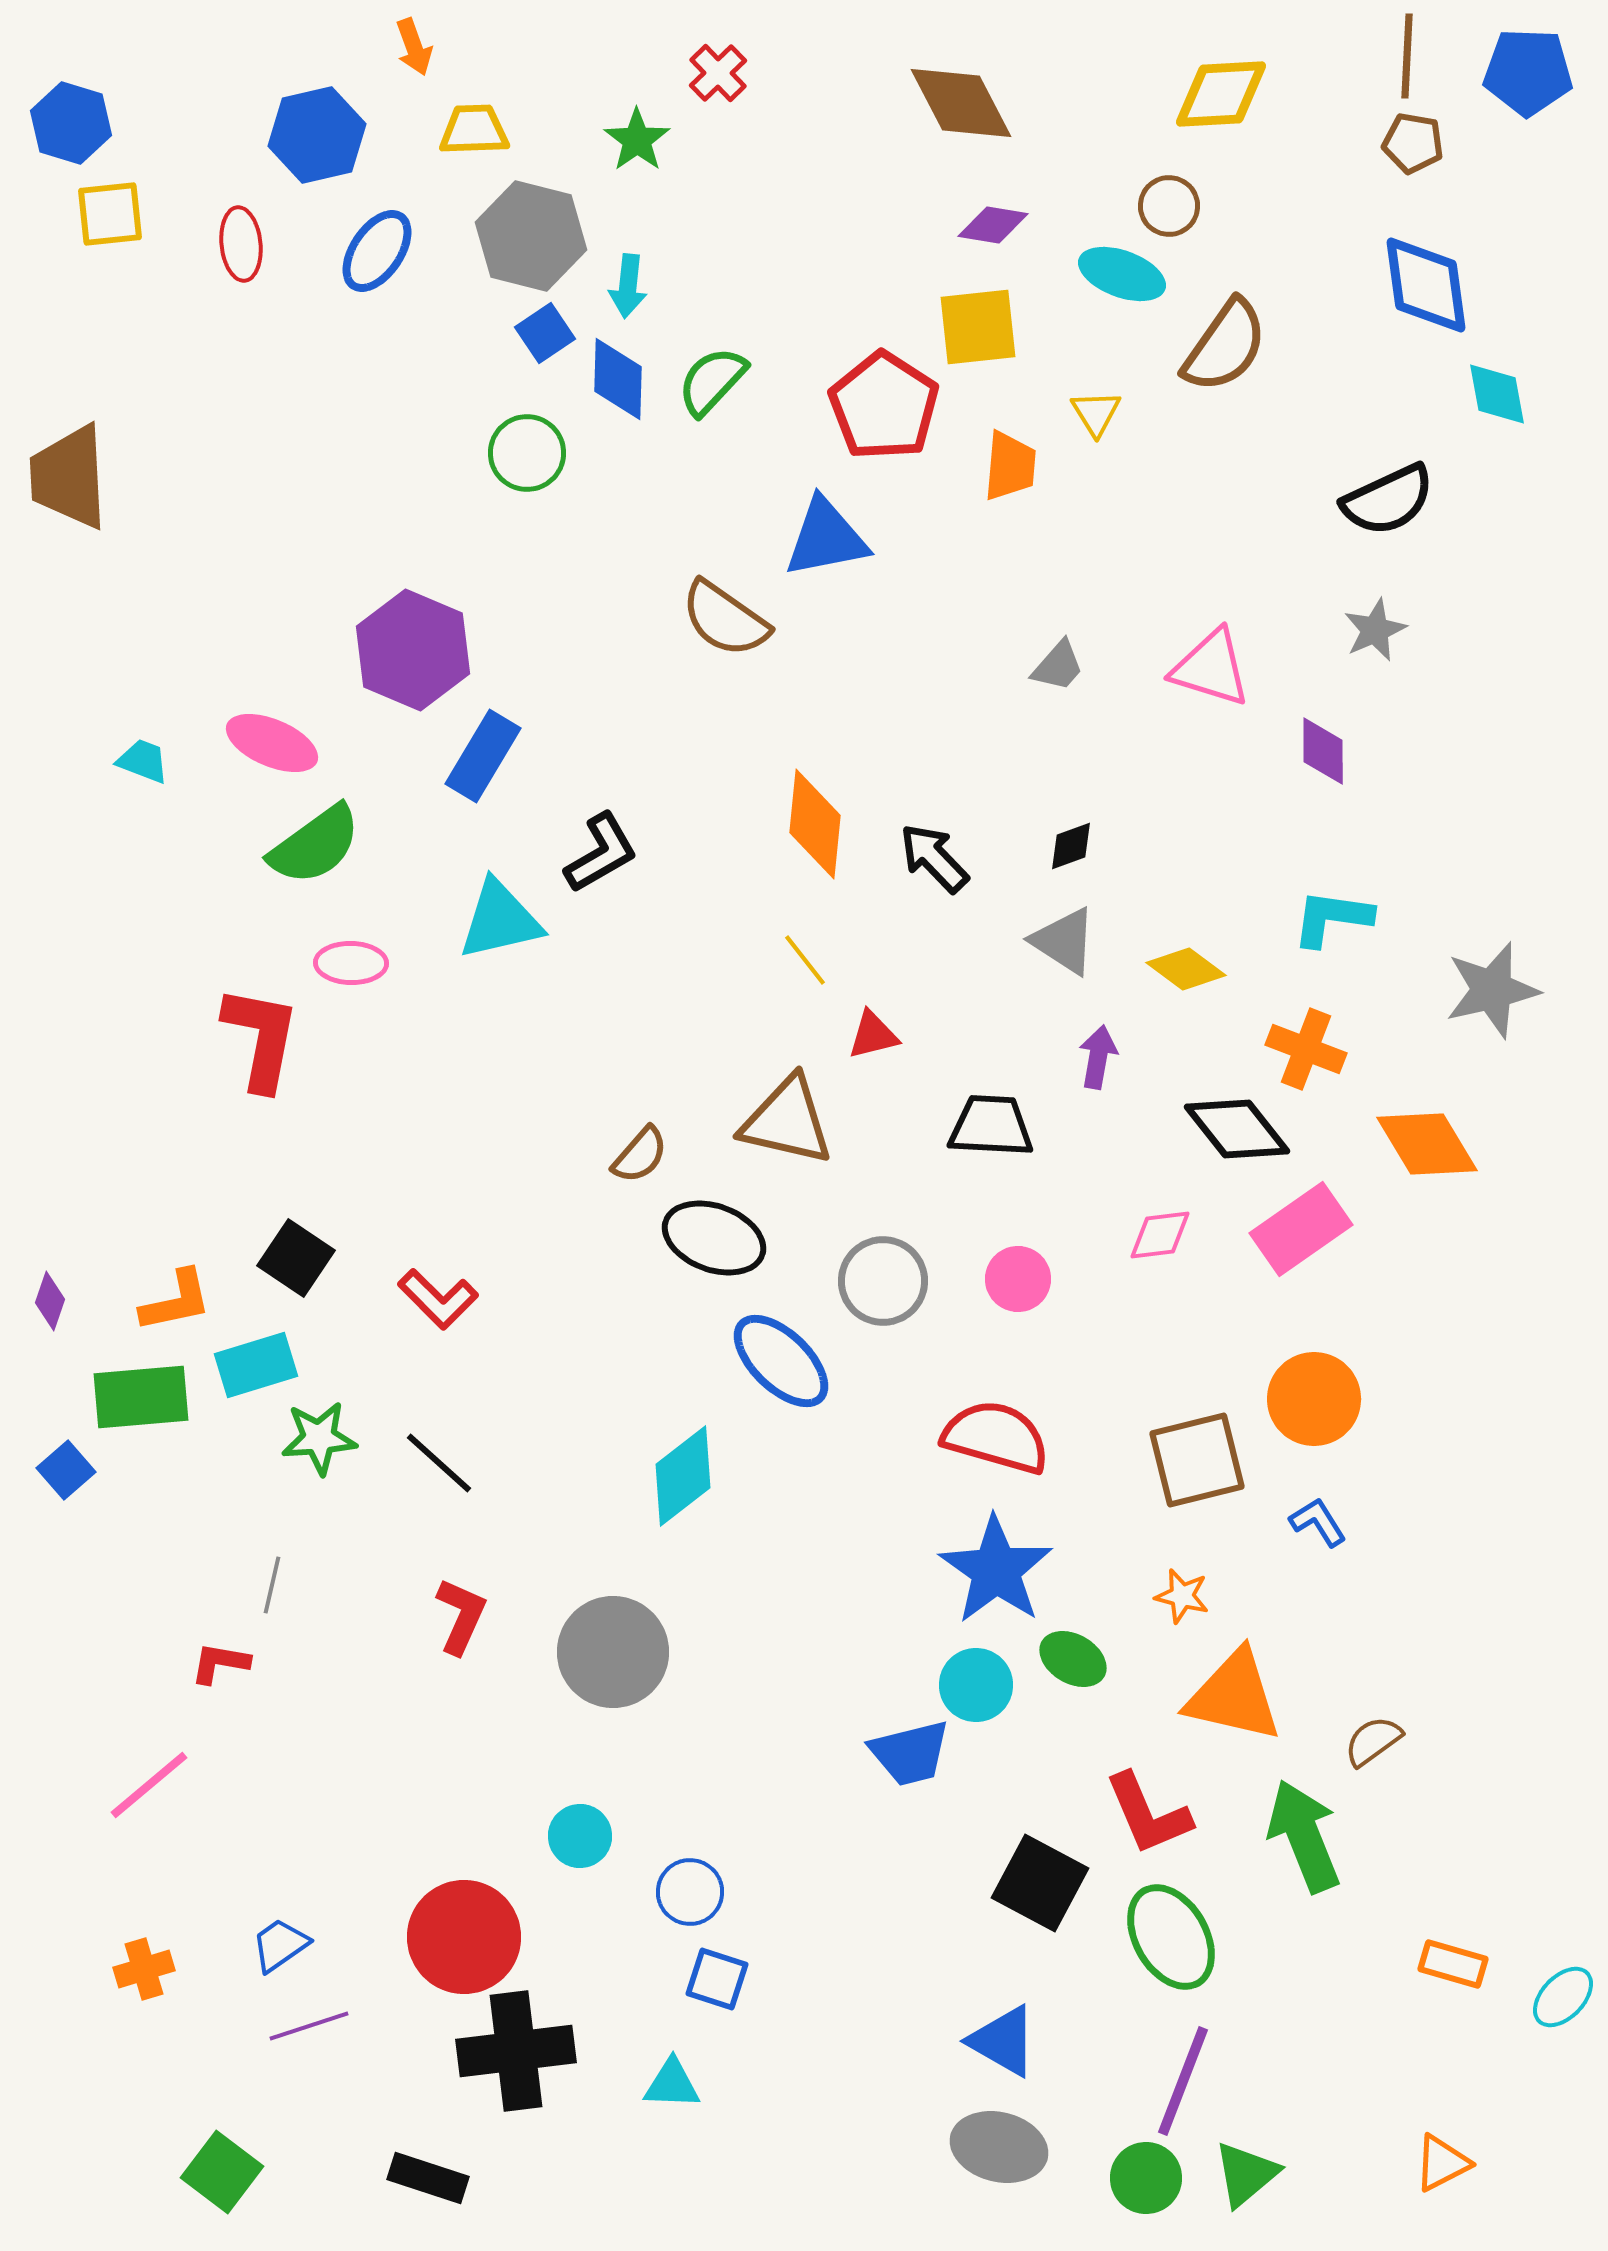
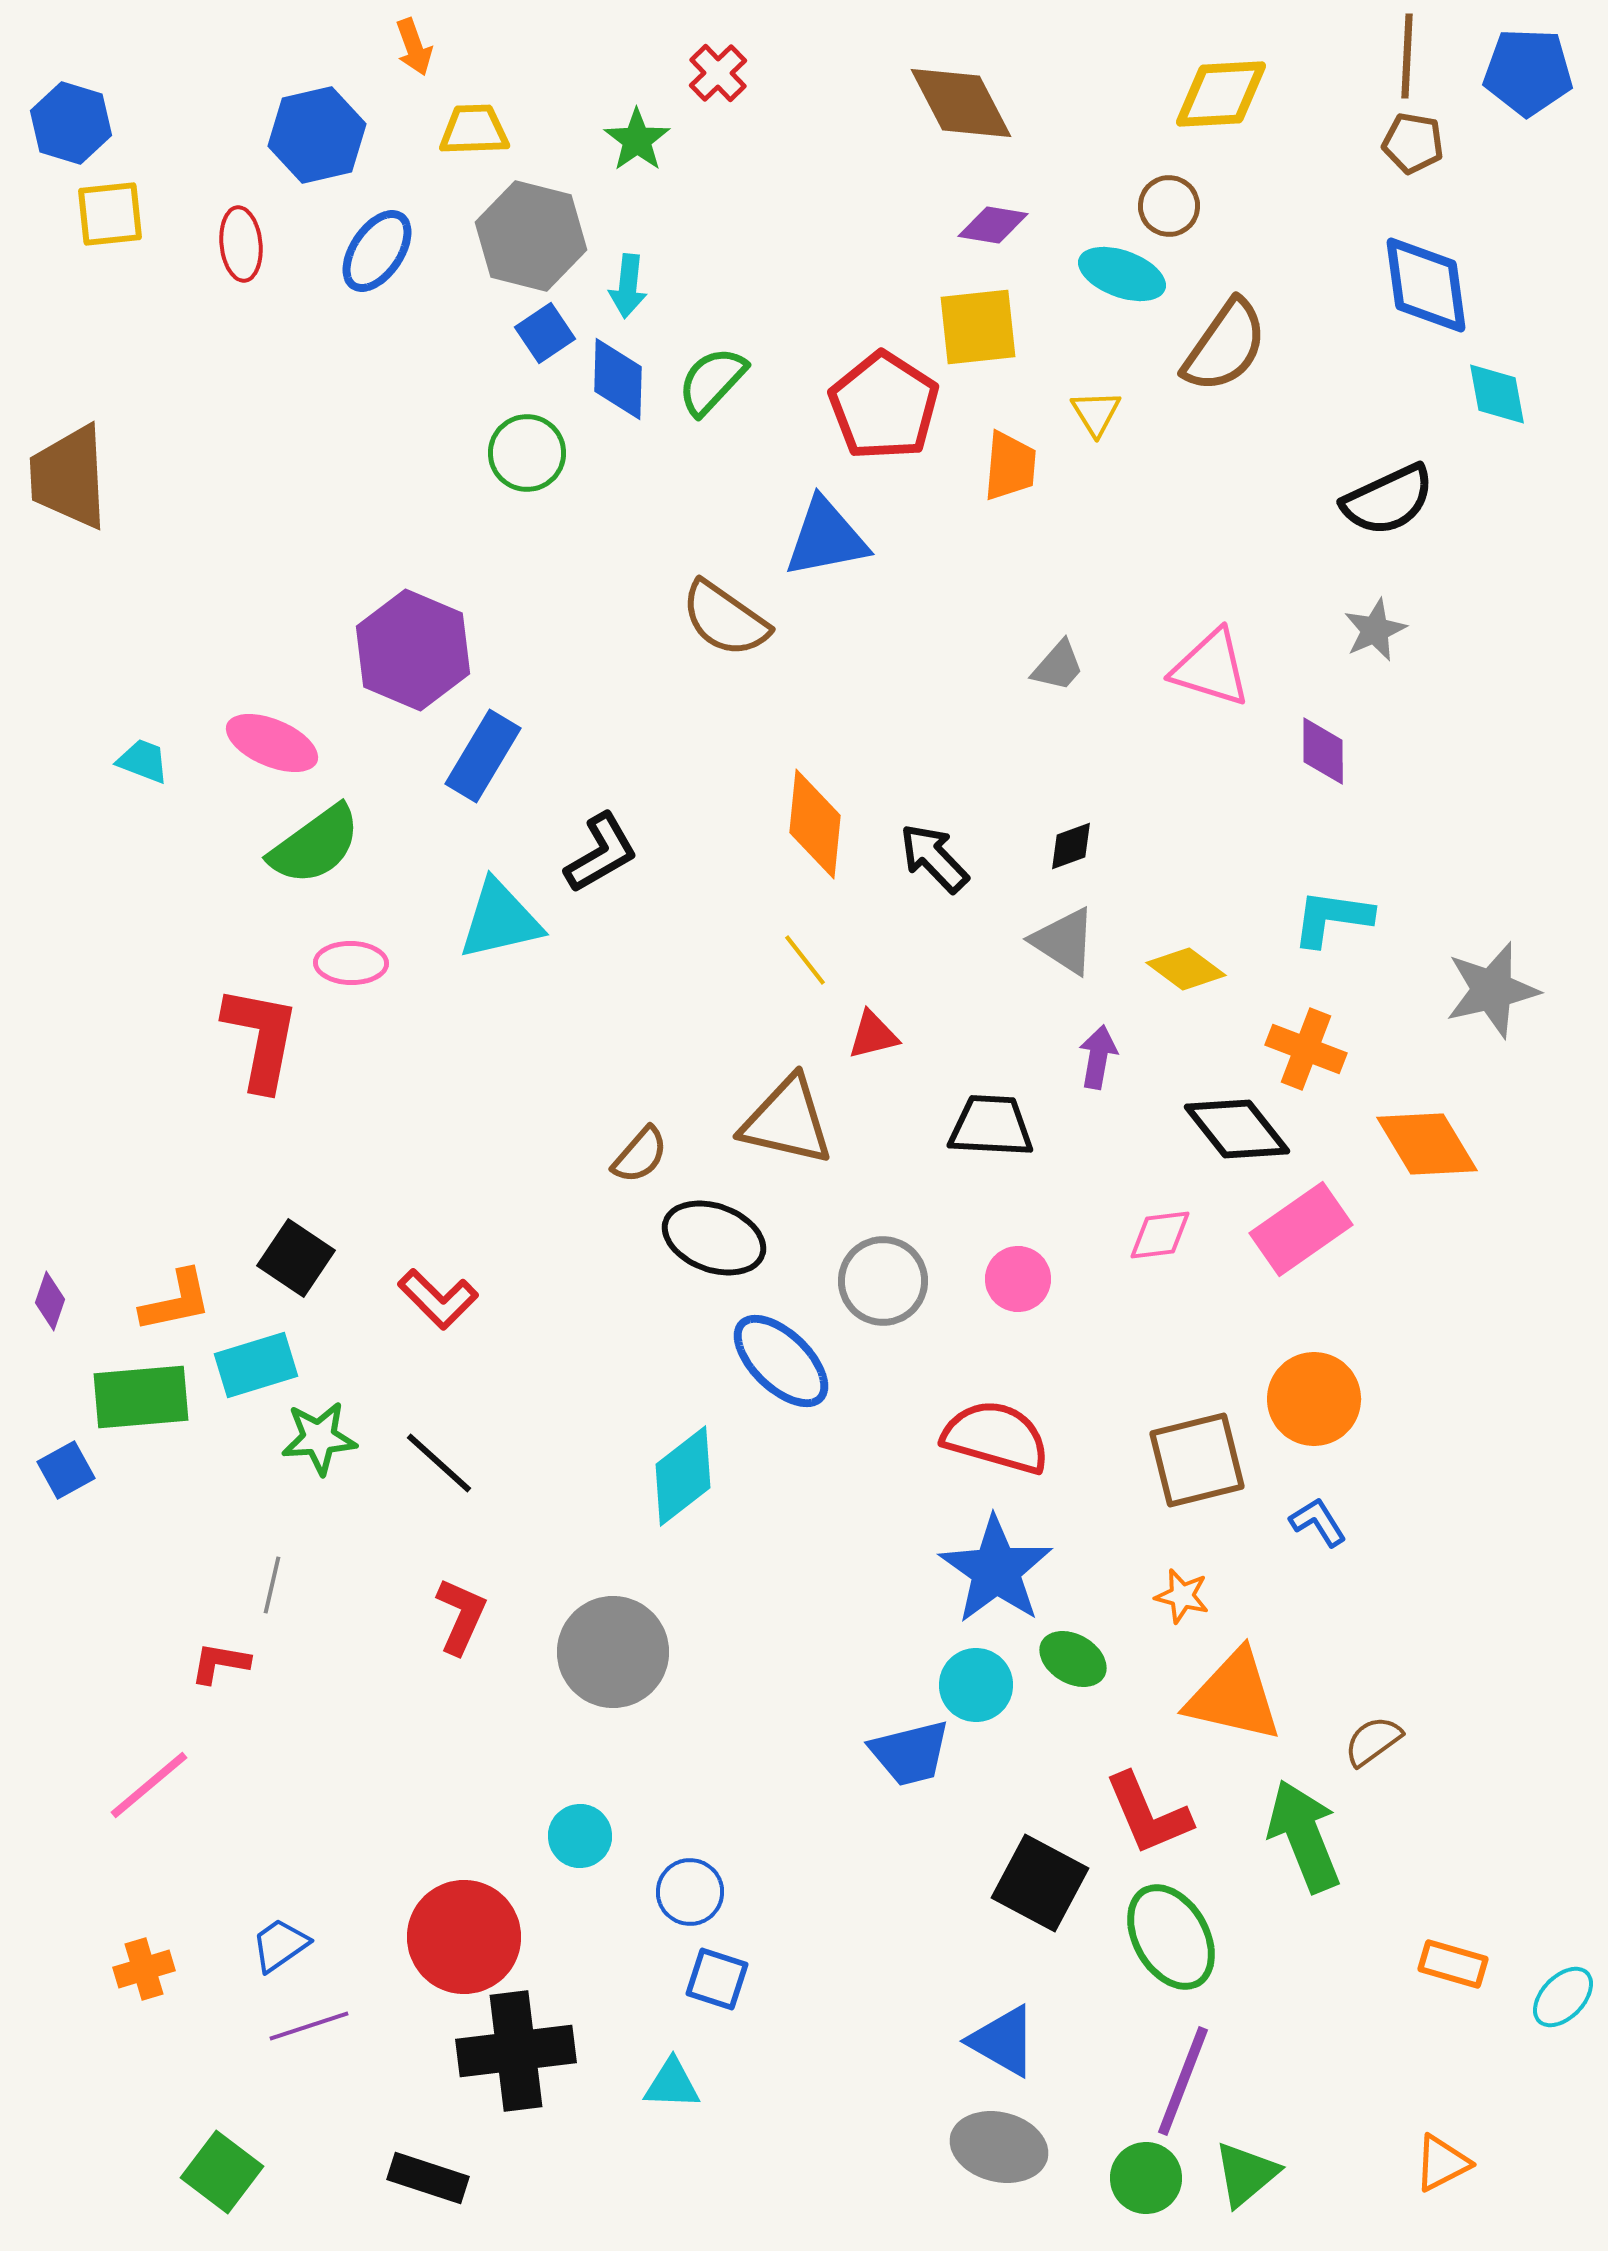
blue square at (66, 1470): rotated 12 degrees clockwise
